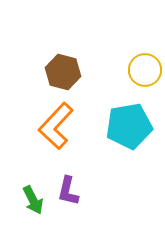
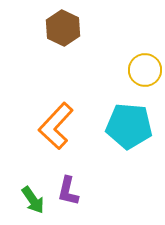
brown hexagon: moved 44 px up; rotated 12 degrees clockwise
cyan pentagon: rotated 15 degrees clockwise
green arrow: rotated 8 degrees counterclockwise
